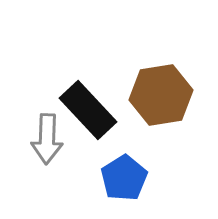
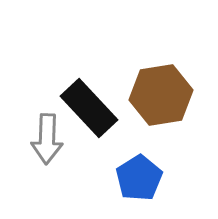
black rectangle: moved 1 px right, 2 px up
blue pentagon: moved 15 px right
